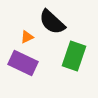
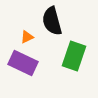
black semicircle: moved 1 px up; rotated 32 degrees clockwise
